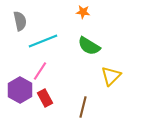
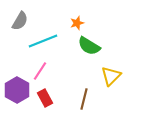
orange star: moved 6 px left, 11 px down; rotated 24 degrees counterclockwise
gray semicircle: rotated 42 degrees clockwise
purple hexagon: moved 3 px left
brown line: moved 1 px right, 8 px up
